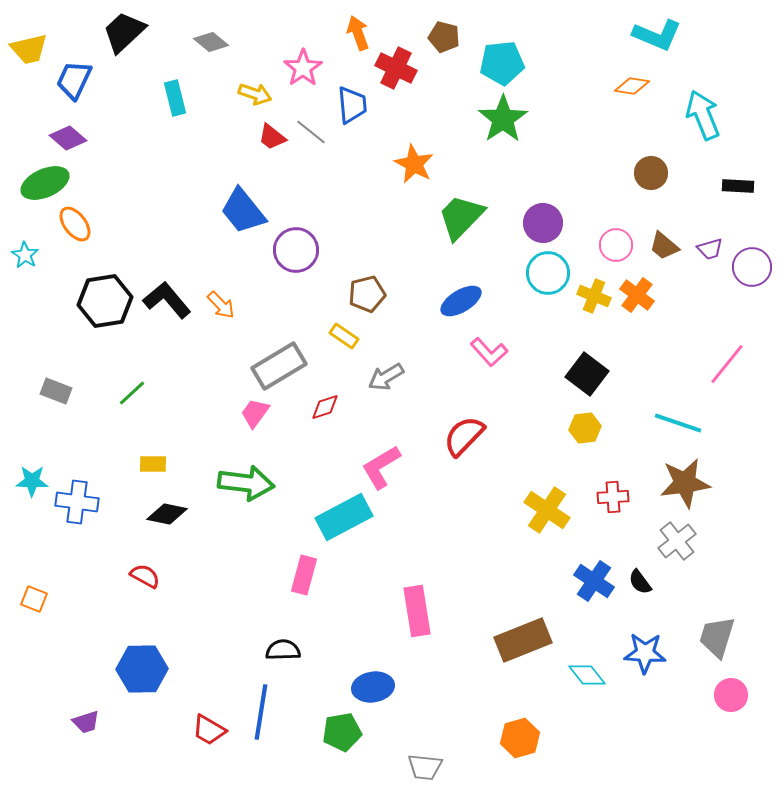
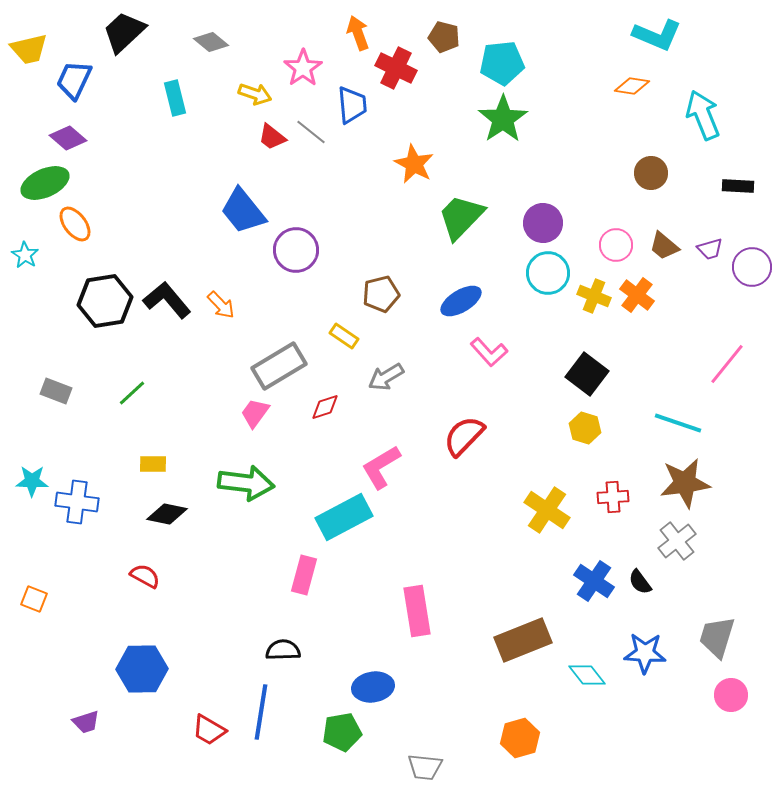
brown pentagon at (367, 294): moved 14 px right
yellow hexagon at (585, 428): rotated 24 degrees clockwise
